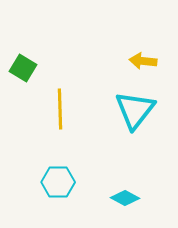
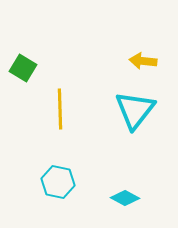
cyan hexagon: rotated 12 degrees clockwise
